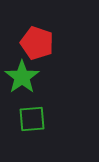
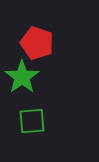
green square: moved 2 px down
